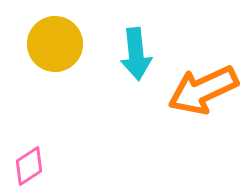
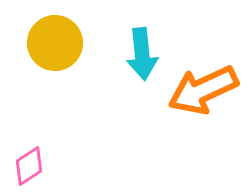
yellow circle: moved 1 px up
cyan arrow: moved 6 px right
